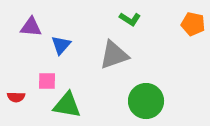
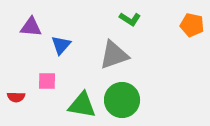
orange pentagon: moved 1 px left, 1 px down
green circle: moved 24 px left, 1 px up
green triangle: moved 15 px right
